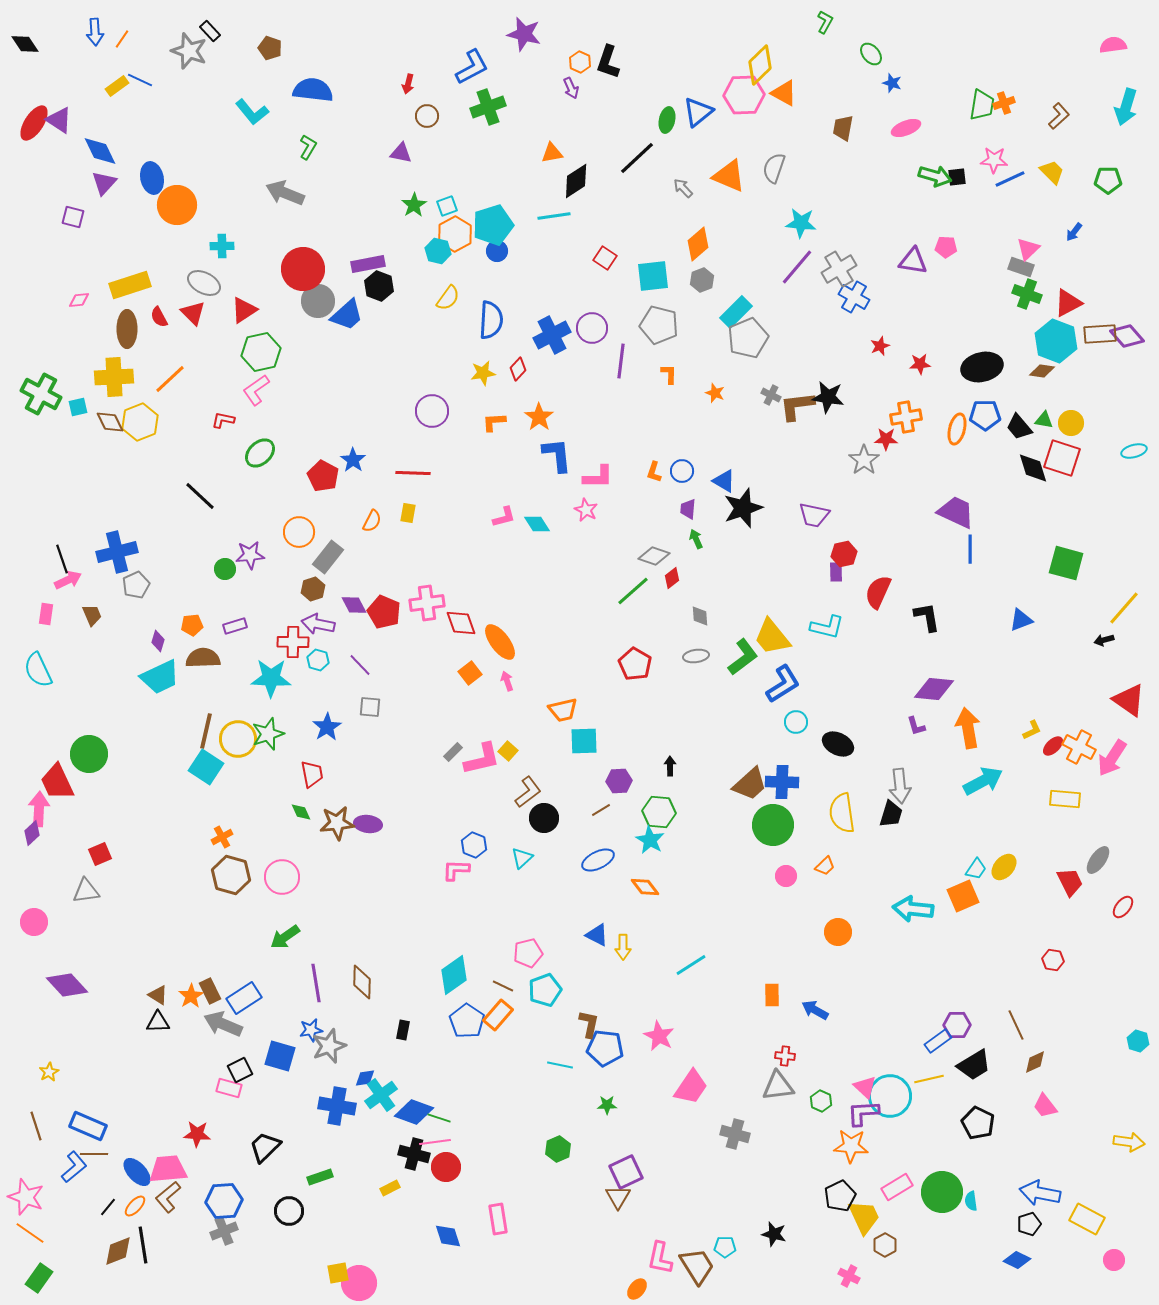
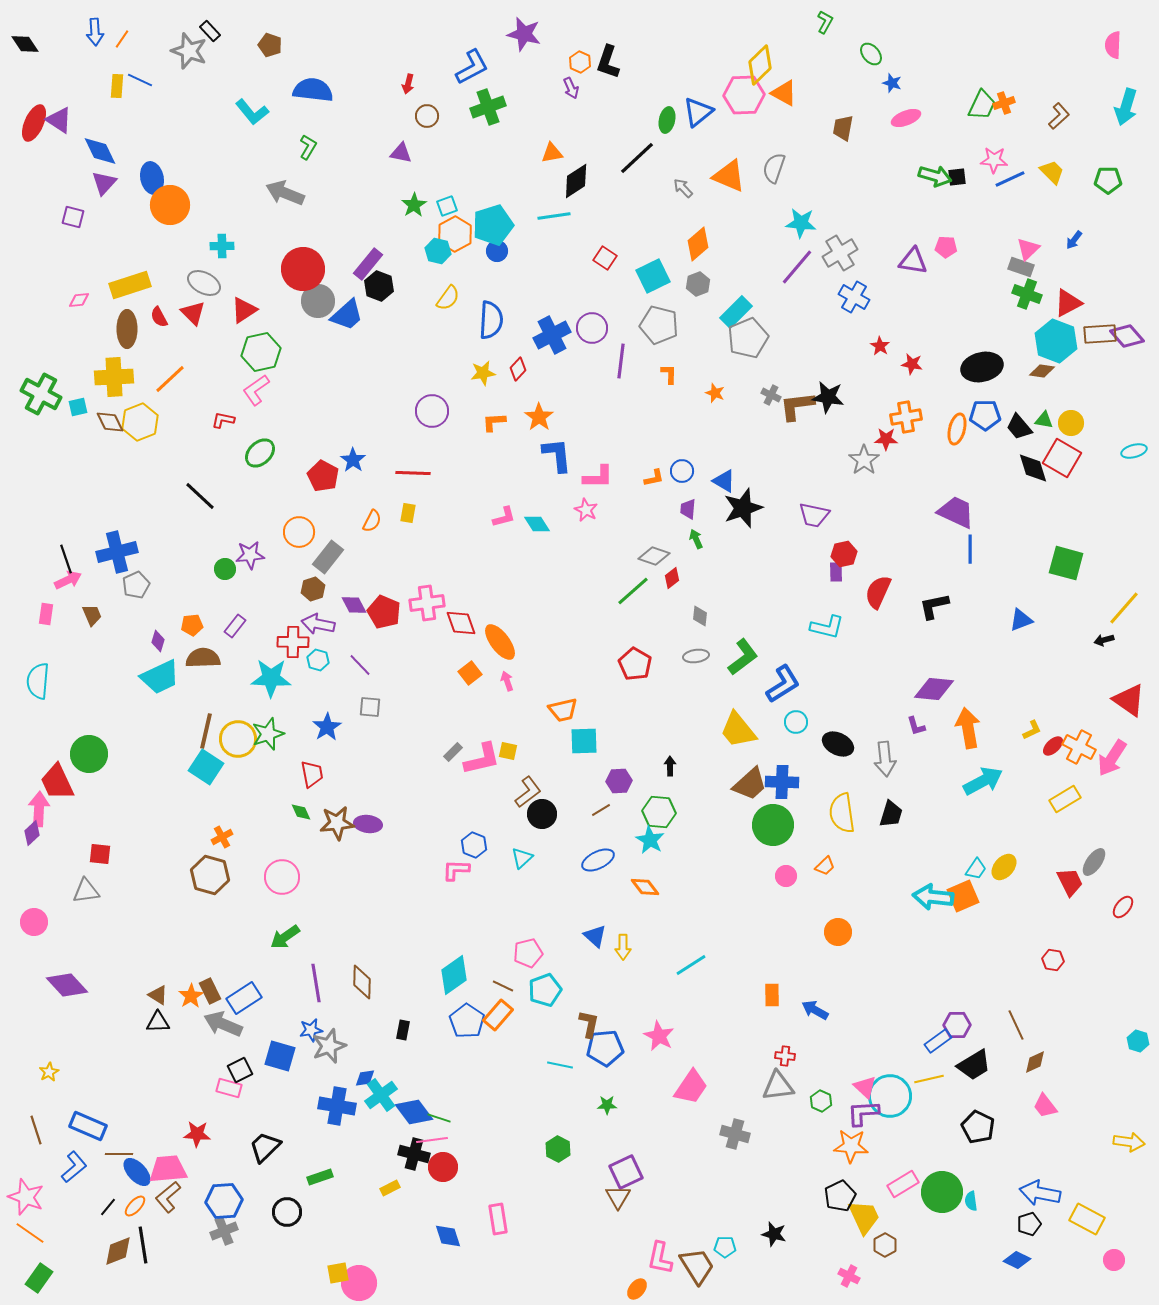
pink semicircle at (1113, 45): rotated 80 degrees counterclockwise
brown pentagon at (270, 48): moved 3 px up
yellow rectangle at (117, 86): rotated 50 degrees counterclockwise
green trapezoid at (982, 105): rotated 16 degrees clockwise
red ellipse at (34, 123): rotated 9 degrees counterclockwise
pink ellipse at (906, 128): moved 10 px up
orange circle at (177, 205): moved 7 px left
blue arrow at (1074, 232): moved 8 px down
purple rectangle at (368, 264): rotated 40 degrees counterclockwise
gray cross at (839, 269): moved 1 px right, 16 px up
cyan square at (653, 276): rotated 20 degrees counterclockwise
gray hexagon at (702, 280): moved 4 px left, 4 px down
red star at (880, 346): rotated 18 degrees counterclockwise
red star at (920, 364): moved 8 px left; rotated 15 degrees clockwise
red square at (1062, 458): rotated 12 degrees clockwise
orange L-shape at (654, 472): moved 6 px down; rotated 120 degrees counterclockwise
black line at (62, 559): moved 4 px right
gray diamond at (700, 616): rotated 10 degrees clockwise
black L-shape at (927, 617): moved 7 px right, 11 px up; rotated 92 degrees counterclockwise
purple rectangle at (235, 626): rotated 35 degrees counterclockwise
yellow trapezoid at (772, 637): moved 34 px left, 93 px down
cyan semicircle at (38, 670): moved 11 px down; rotated 30 degrees clockwise
yellow square at (508, 751): rotated 30 degrees counterclockwise
gray arrow at (900, 786): moved 15 px left, 27 px up
yellow rectangle at (1065, 799): rotated 36 degrees counterclockwise
black circle at (544, 818): moved 2 px left, 4 px up
red square at (100, 854): rotated 30 degrees clockwise
gray ellipse at (1098, 860): moved 4 px left, 2 px down
brown hexagon at (231, 875): moved 21 px left
cyan arrow at (913, 909): moved 20 px right, 12 px up
blue triangle at (597, 935): moved 2 px left, 1 px down; rotated 15 degrees clockwise
blue pentagon at (605, 1048): rotated 12 degrees counterclockwise
blue diamond at (414, 1112): rotated 33 degrees clockwise
black pentagon at (978, 1123): moved 4 px down
brown line at (36, 1126): moved 4 px down
pink line at (435, 1142): moved 3 px left, 2 px up
green hexagon at (558, 1149): rotated 10 degrees counterclockwise
brown line at (94, 1154): moved 25 px right
red circle at (446, 1167): moved 3 px left
pink rectangle at (897, 1187): moved 6 px right, 3 px up
black circle at (289, 1211): moved 2 px left, 1 px down
